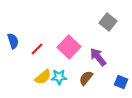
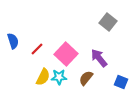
pink square: moved 3 px left, 7 px down
purple arrow: moved 1 px right, 1 px down
yellow semicircle: rotated 24 degrees counterclockwise
